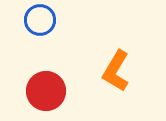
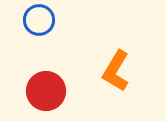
blue circle: moved 1 px left
